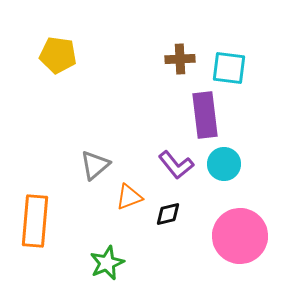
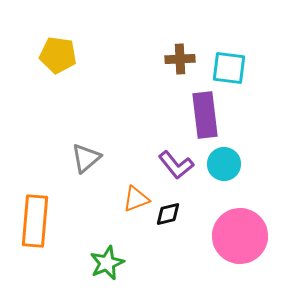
gray triangle: moved 9 px left, 7 px up
orange triangle: moved 7 px right, 2 px down
